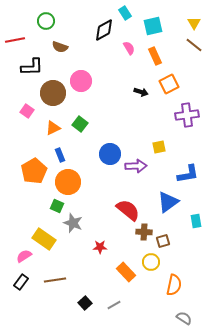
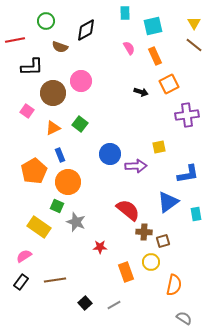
cyan rectangle at (125, 13): rotated 32 degrees clockwise
black diamond at (104, 30): moved 18 px left
cyan rectangle at (196, 221): moved 7 px up
gray star at (73, 223): moved 3 px right, 1 px up
yellow rectangle at (44, 239): moved 5 px left, 12 px up
orange rectangle at (126, 272): rotated 24 degrees clockwise
